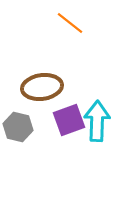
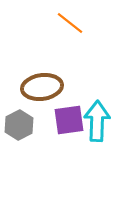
purple square: rotated 12 degrees clockwise
gray hexagon: moved 1 px right, 2 px up; rotated 20 degrees clockwise
